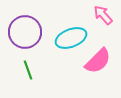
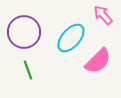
purple circle: moved 1 px left
cyan ellipse: rotated 28 degrees counterclockwise
